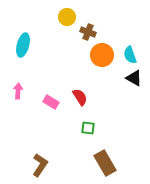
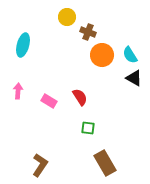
cyan semicircle: rotated 12 degrees counterclockwise
pink rectangle: moved 2 px left, 1 px up
